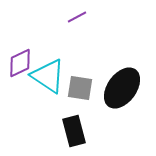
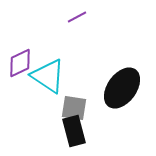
gray square: moved 6 px left, 20 px down
